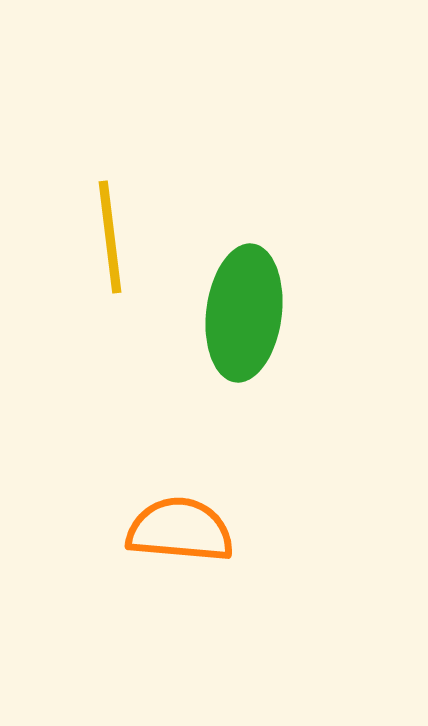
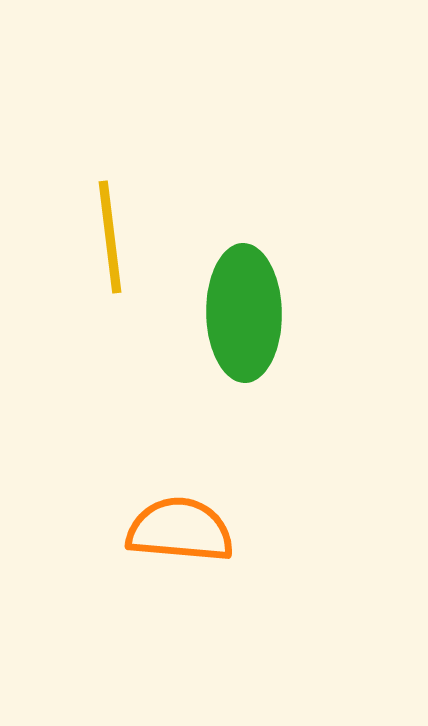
green ellipse: rotated 8 degrees counterclockwise
